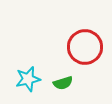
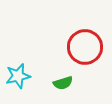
cyan star: moved 10 px left, 3 px up
